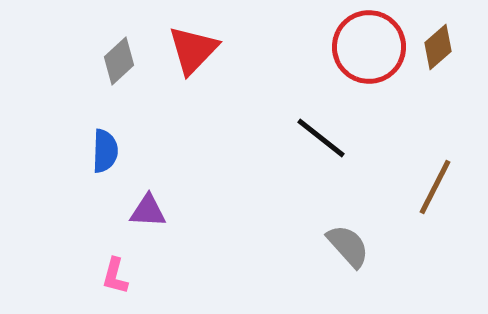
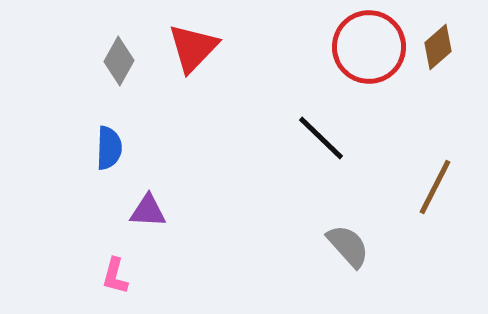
red triangle: moved 2 px up
gray diamond: rotated 18 degrees counterclockwise
black line: rotated 6 degrees clockwise
blue semicircle: moved 4 px right, 3 px up
